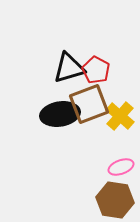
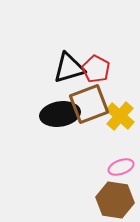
red pentagon: moved 1 px up
